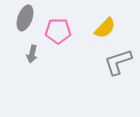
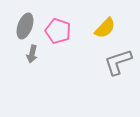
gray ellipse: moved 8 px down
pink pentagon: rotated 20 degrees clockwise
